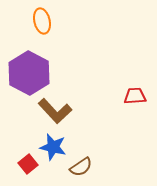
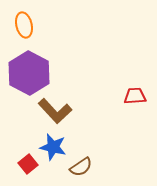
orange ellipse: moved 18 px left, 4 px down
